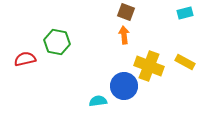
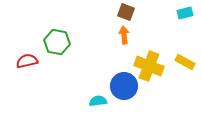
red semicircle: moved 2 px right, 2 px down
